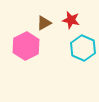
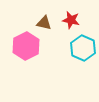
brown triangle: rotated 42 degrees clockwise
